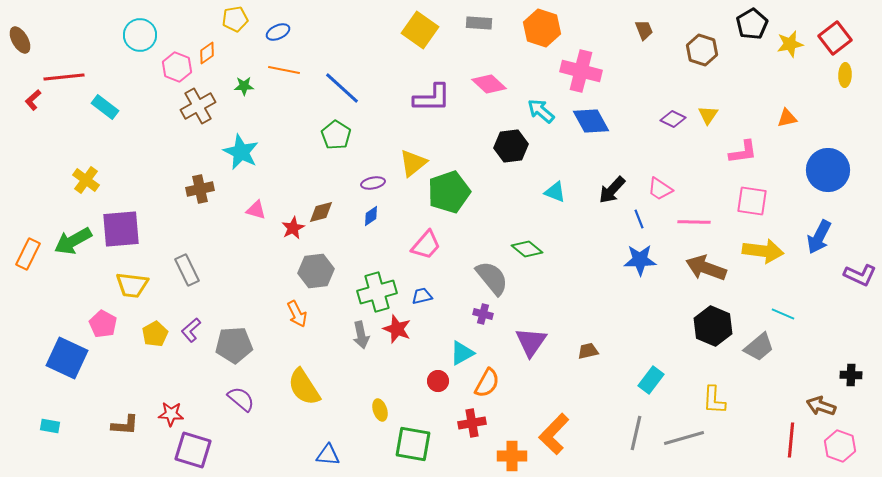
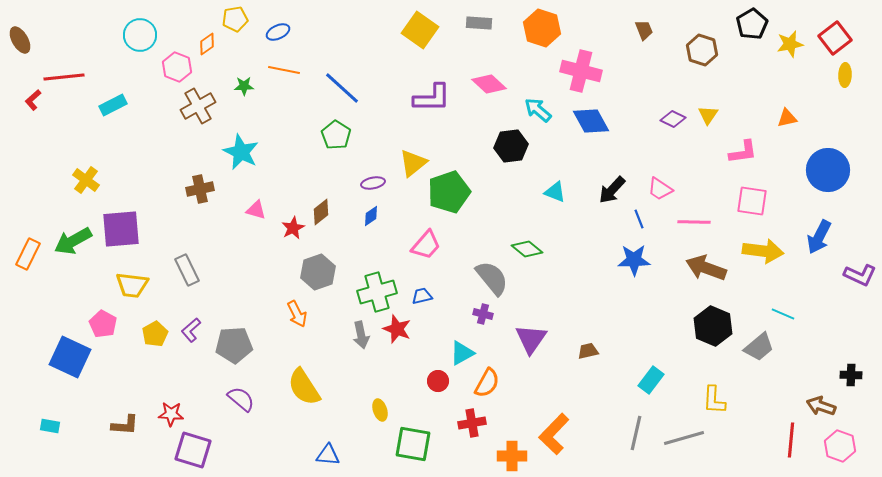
orange diamond at (207, 53): moved 9 px up
cyan rectangle at (105, 107): moved 8 px right, 2 px up; rotated 64 degrees counterclockwise
cyan arrow at (541, 111): moved 3 px left, 1 px up
brown diamond at (321, 212): rotated 24 degrees counterclockwise
blue star at (640, 260): moved 6 px left
gray hexagon at (316, 271): moved 2 px right, 1 px down; rotated 12 degrees counterclockwise
purple triangle at (531, 342): moved 3 px up
blue square at (67, 358): moved 3 px right, 1 px up
